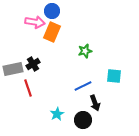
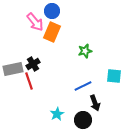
pink arrow: rotated 42 degrees clockwise
red line: moved 1 px right, 7 px up
